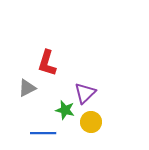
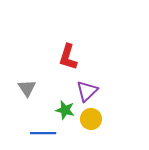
red L-shape: moved 21 px right, 6 px up
gray triangle: rotated 36 degrees counterclockwise
purple triangle: moved 2 px right, 2 px up
yellow circle: moved 3 px up
